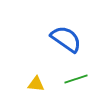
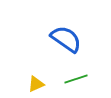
yellow triangle: rotated 30 degrees counterclockwise
